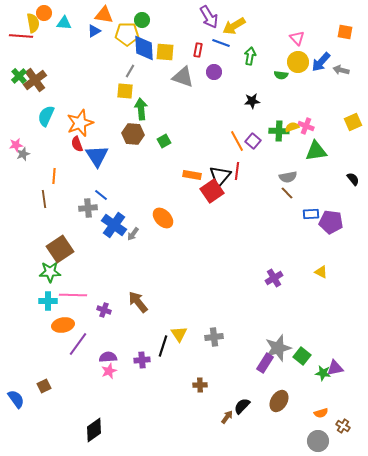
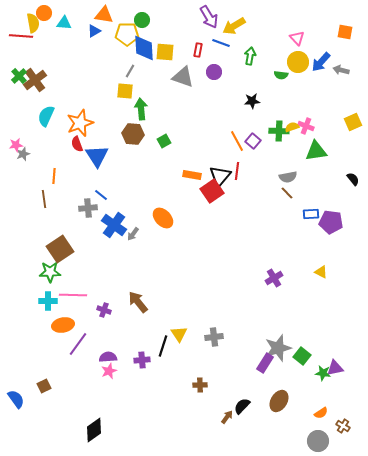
orange semicircle at (321, 413): rotated 16 degrees counterclockwise
